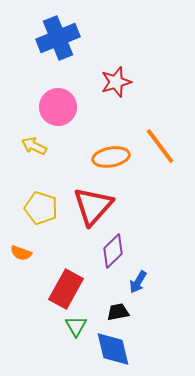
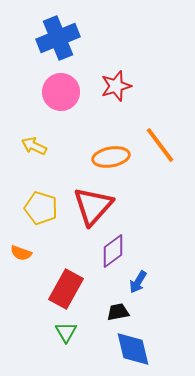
red star: moved 4 px down
pink circle: moved 3 px right, 15 px up
orange line: moved 1 px up
purple diamond: rotated 8 degrees clockwise
green triangle: moved 10 px left, 6 px down
blue diamond: moved 20 px right
